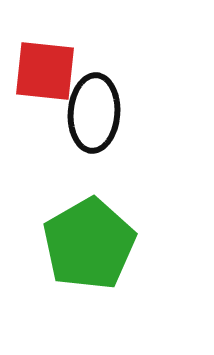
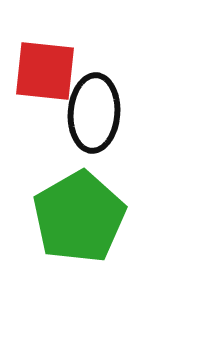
green pentagon: moved 10 px left, 27 px up
